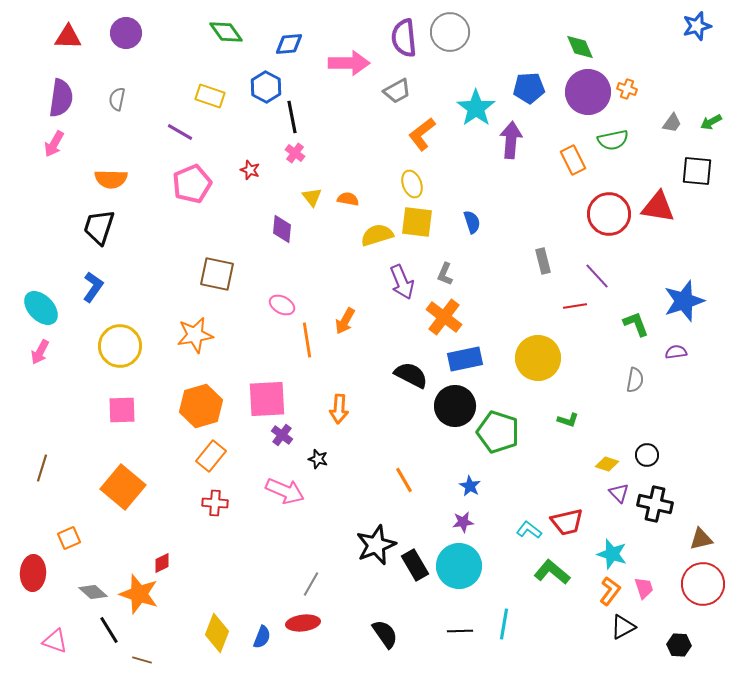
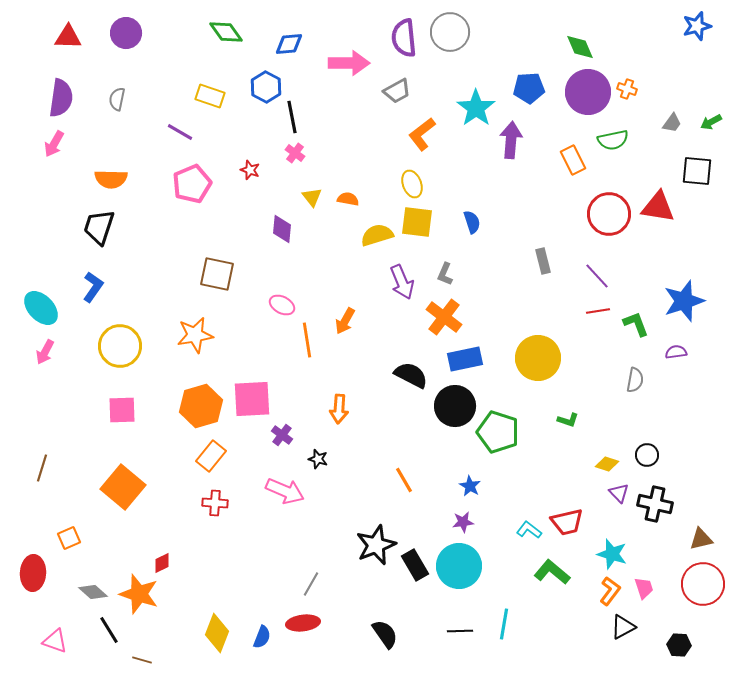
red line at (575, 306): moved 23 px right, 5 px down
pink arrow at (40, 352): moved 5 px right
pink square at (267, 399): moved 15 px left
